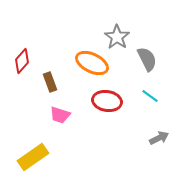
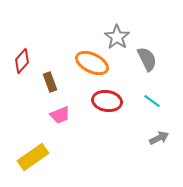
cyan line: moved 2 px right, 5 px down
pink trapezoid: rotated 40 degrees counterclockwise
